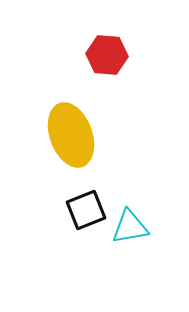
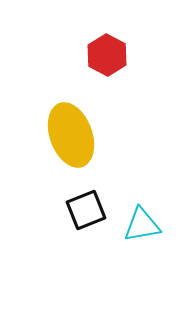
red hexagon: rotated 24 degrees clockwise
cyan triangle: moved 12 px right, 2 px up
